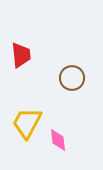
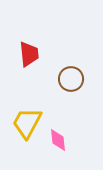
red trapezoid: moved 8 px right, 1 px up
brown circle: moved 1 px left, 1 px down
